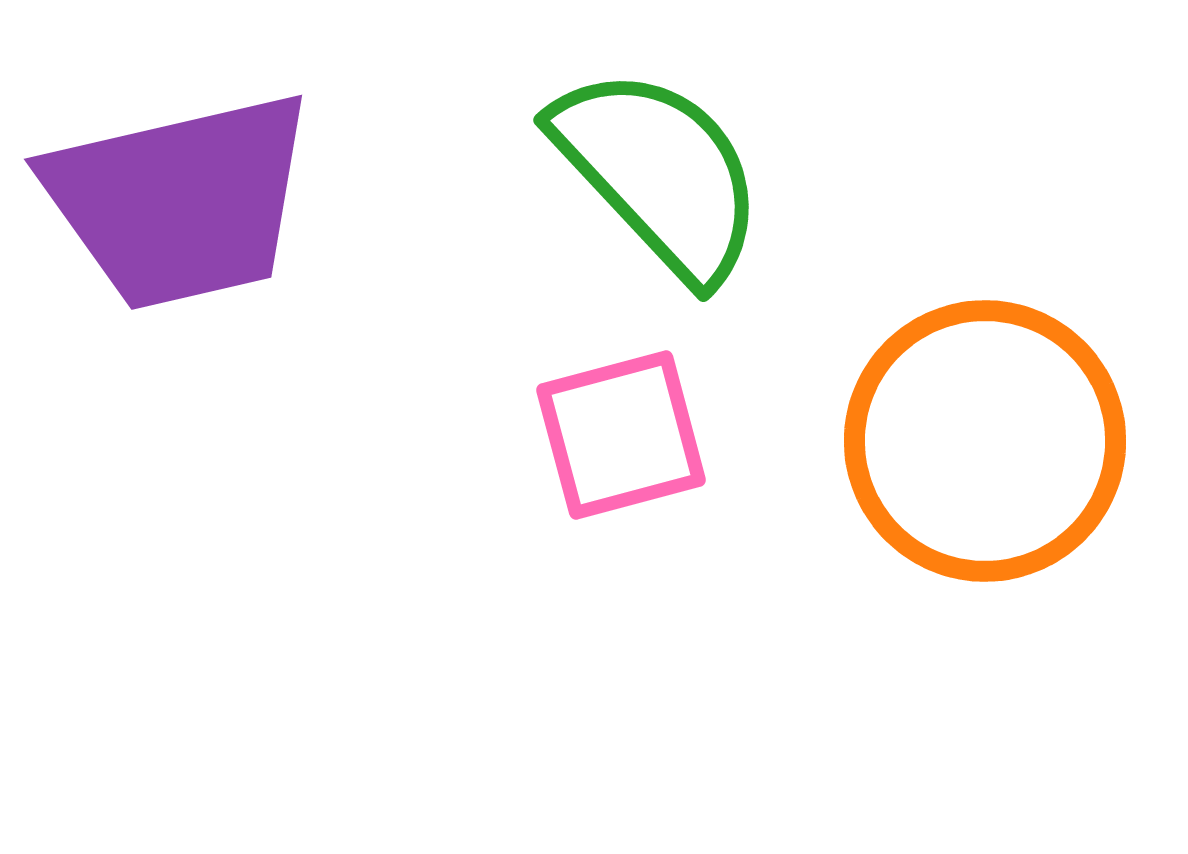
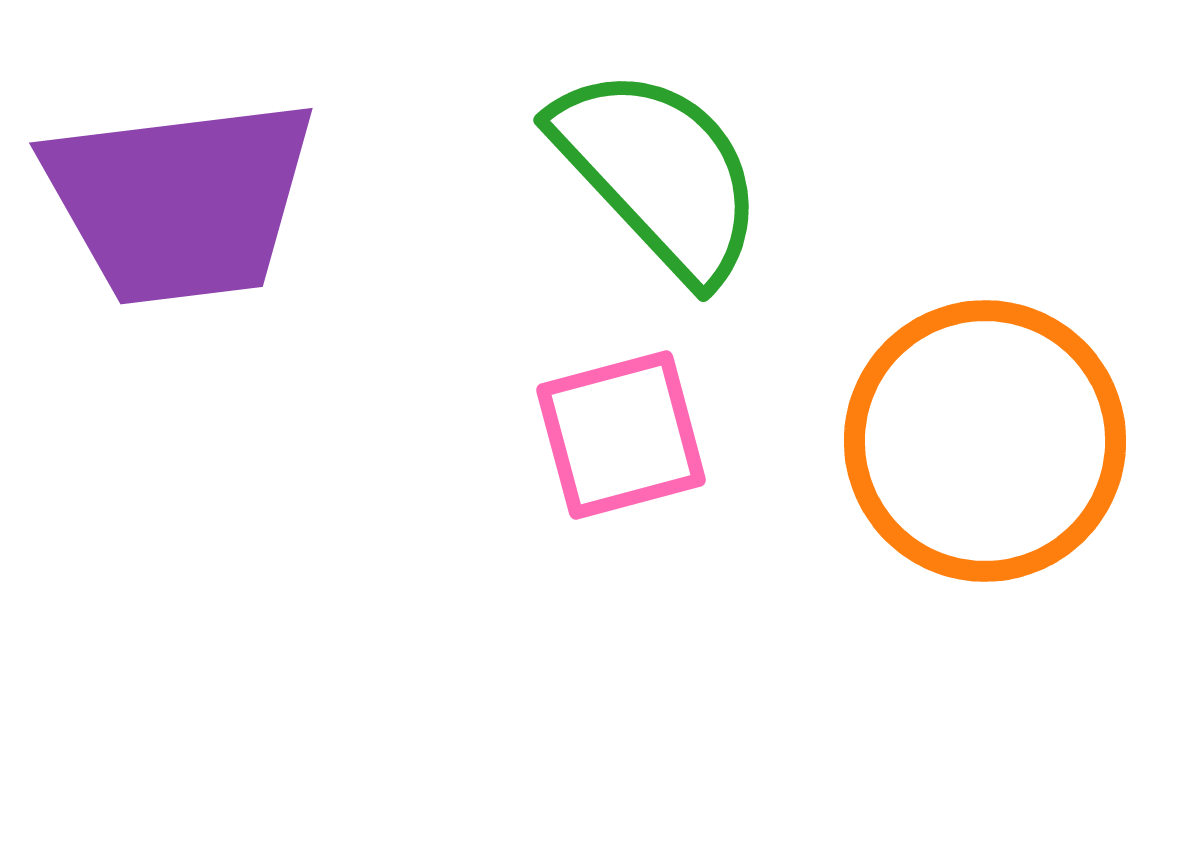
purple trapezoid: rotated 6 degrees clockwise
